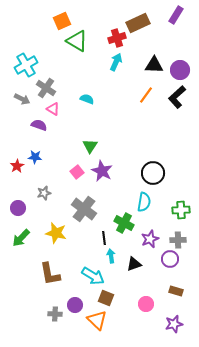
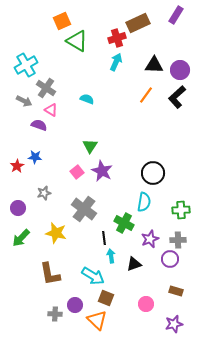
gray arrow at (22, 99): moved 2 px right, 2 px down
pink triangle at (53, 109): moved 2 px left, 1 px down
